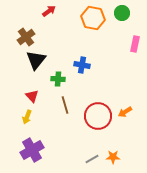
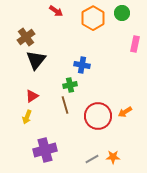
red arrow: moved 7 px right; rotated 72 degrees clockwise
orange hexagon: rotated 20 degrees clockwise
green cross: moved 12 px right, 6 px down; rotated 16 degrees counterclockwise
red triangle: rotated 40 degrees clockwise
purple cross: moved 13 px right; rotated 15 degrees clockwise
